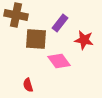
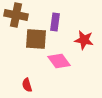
purple rectangle: moved 5 px left, 1 px up; rotated 30 degrees counterclockwise
red semicircle: moved 1 px left
